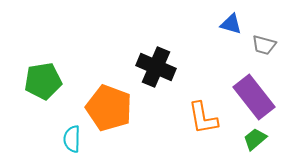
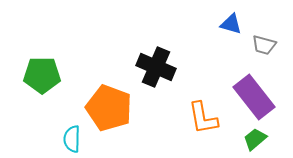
green pentagon: moved 1 px left, 6 px up; rotated 9 degrees clockwise
